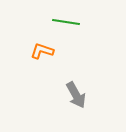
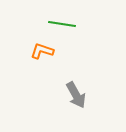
green line: moved 4 px left, 2 px down
